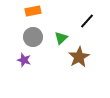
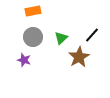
black line: moved 5 px right, 14 px down
